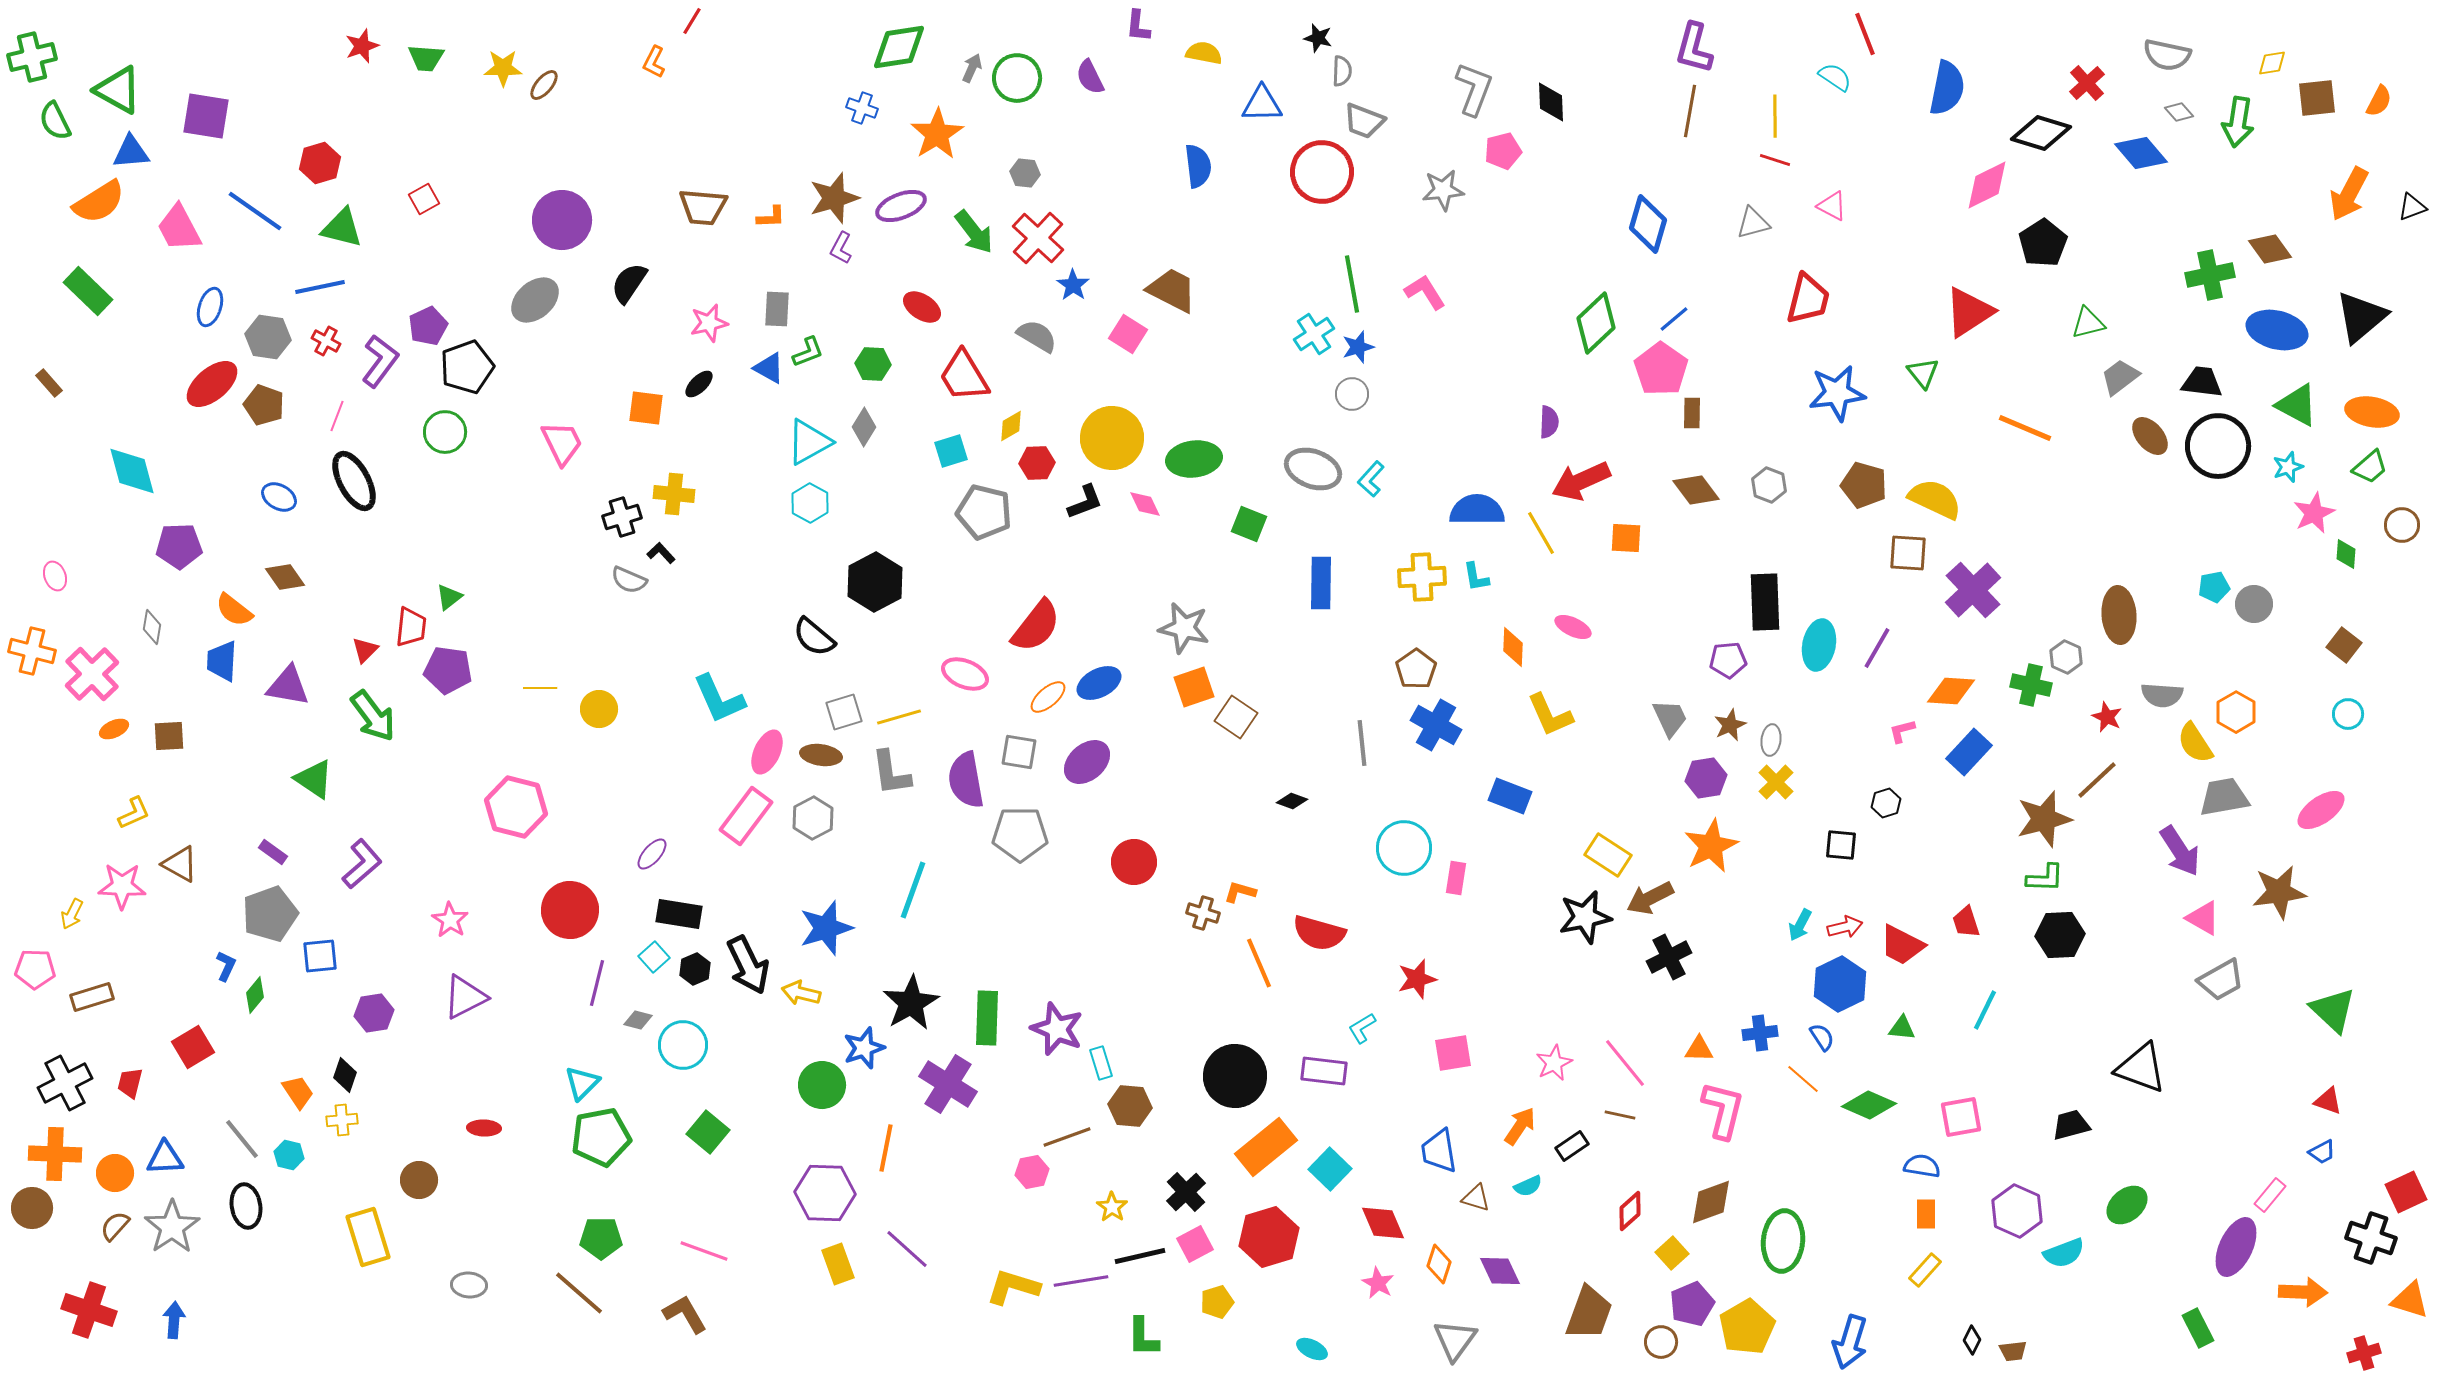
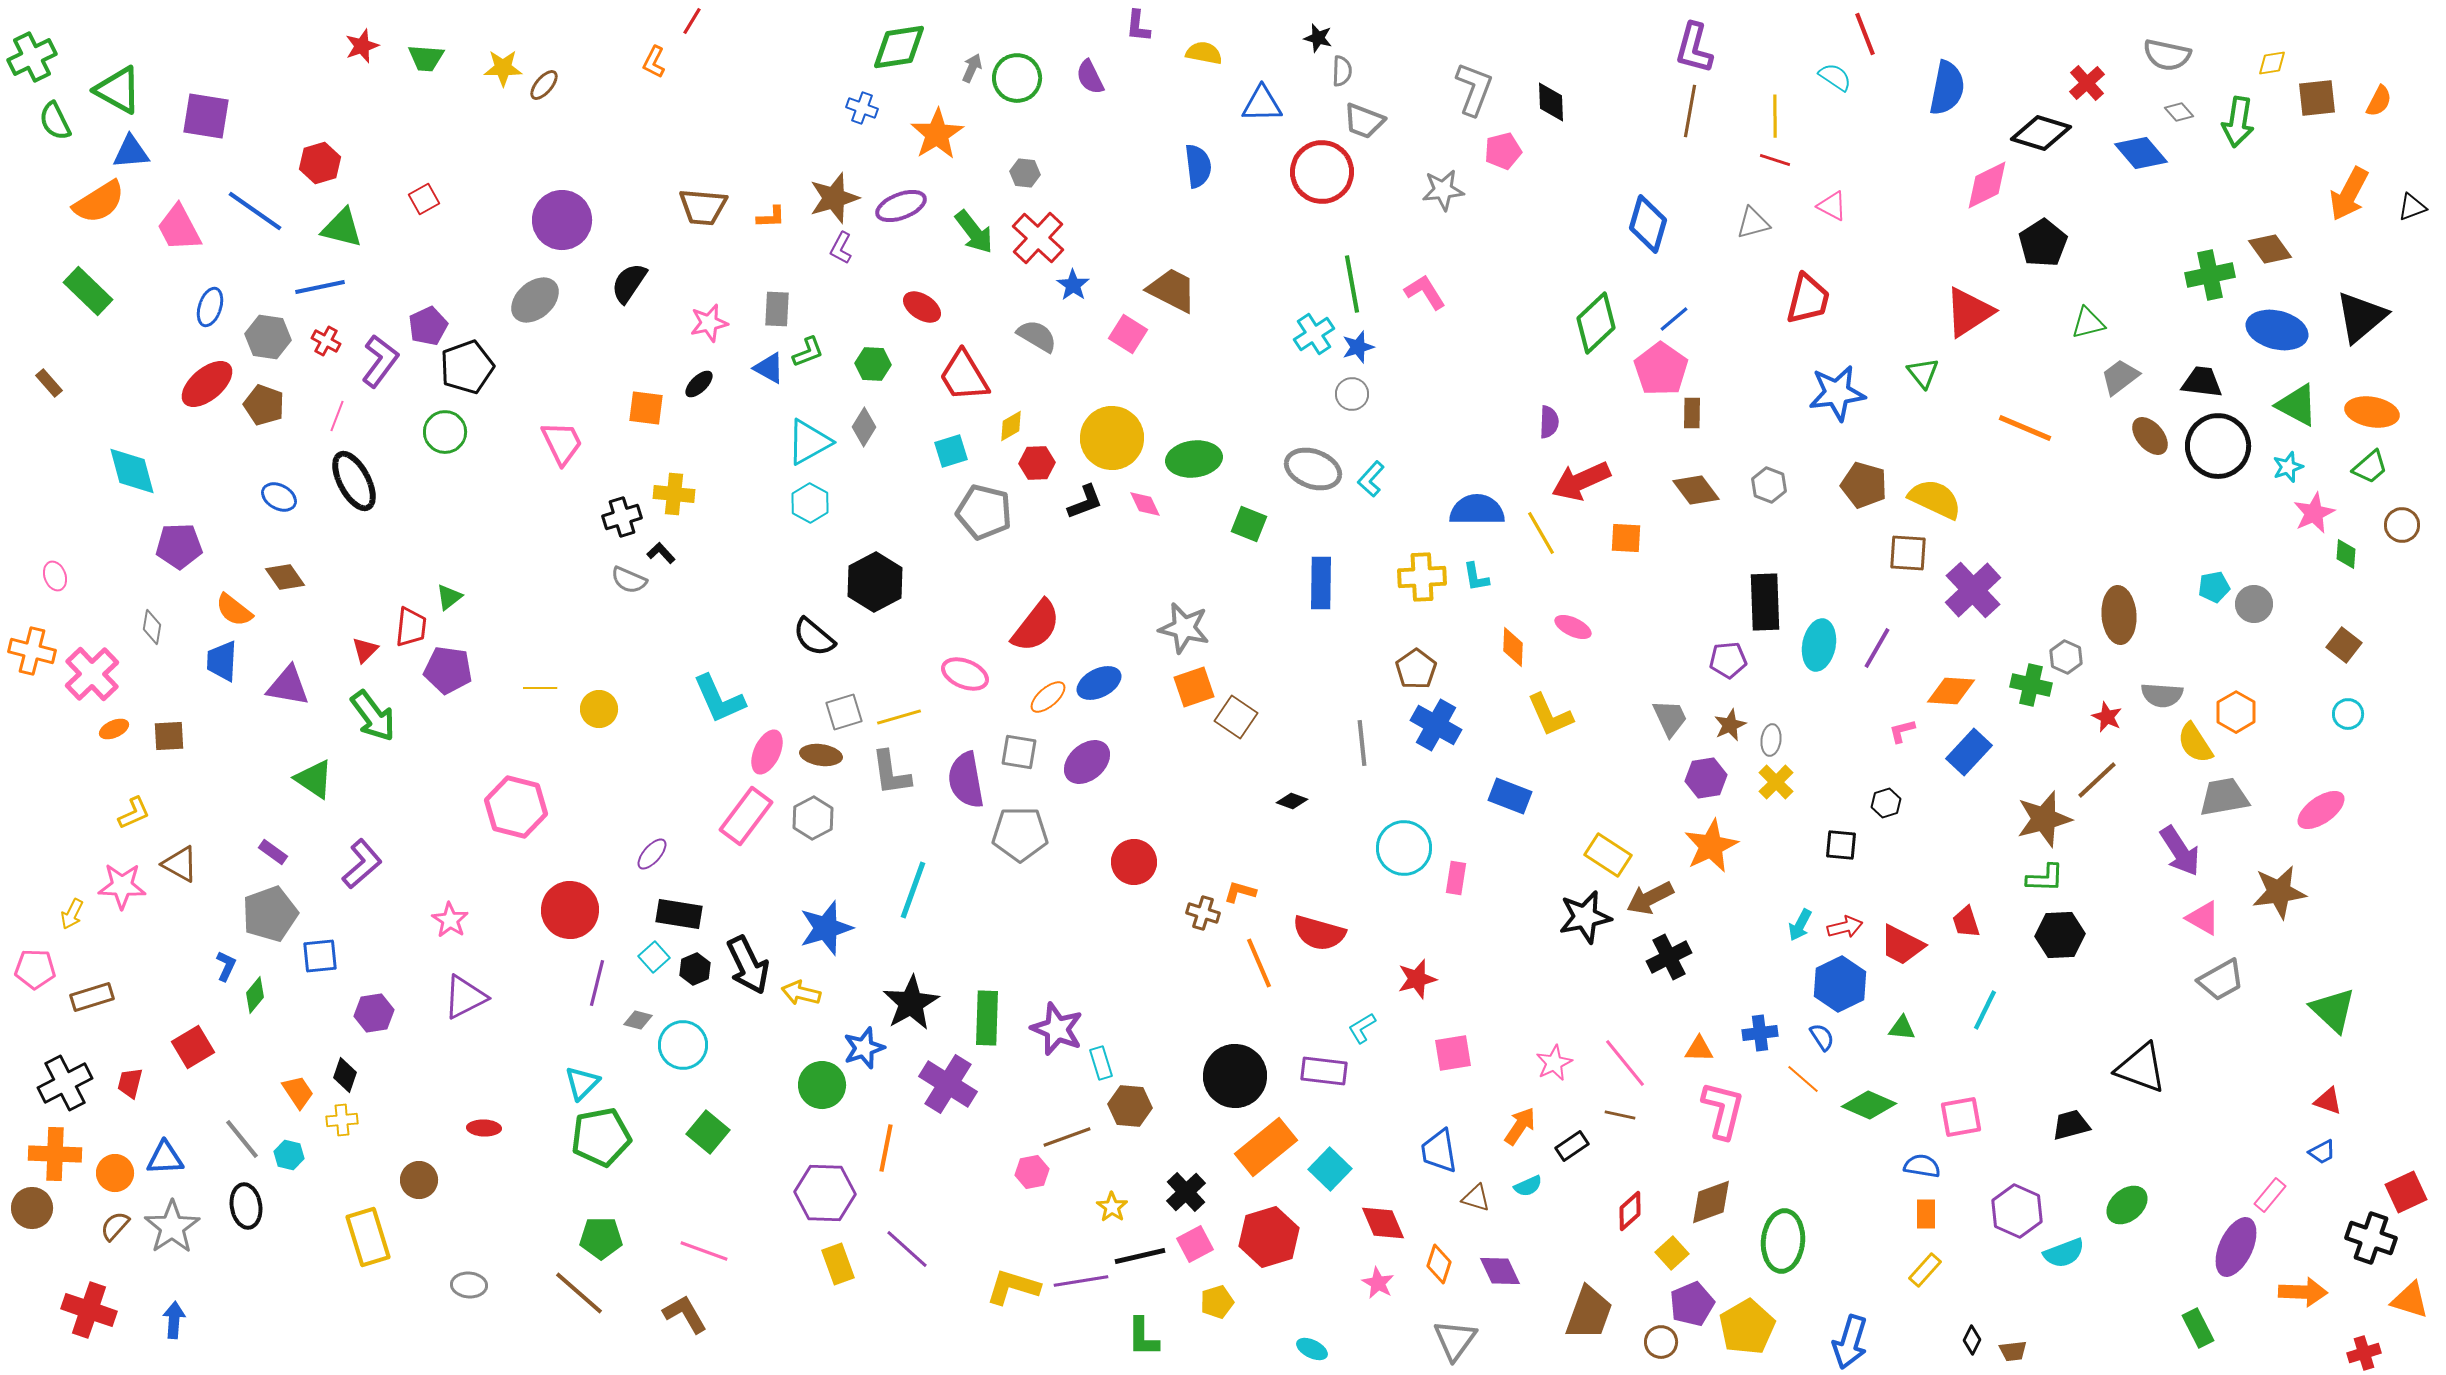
green cross at (32, 57): rotated 12 degrees counterclockwise
red ellipse at (212, 384): moved 5 px left
